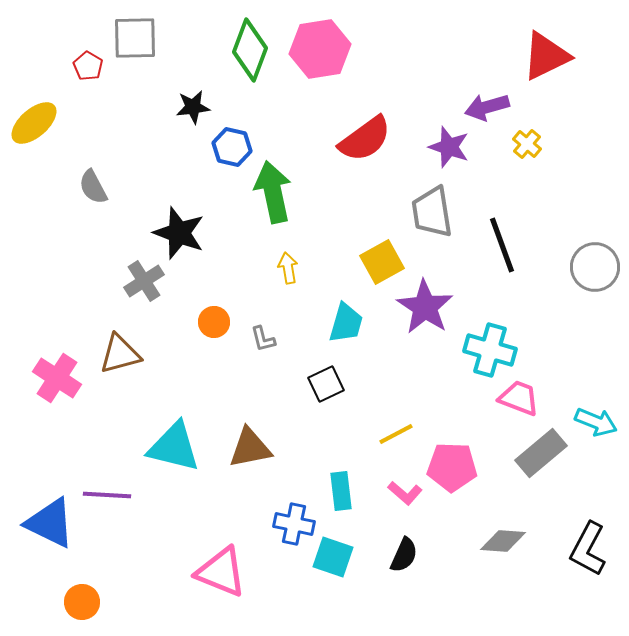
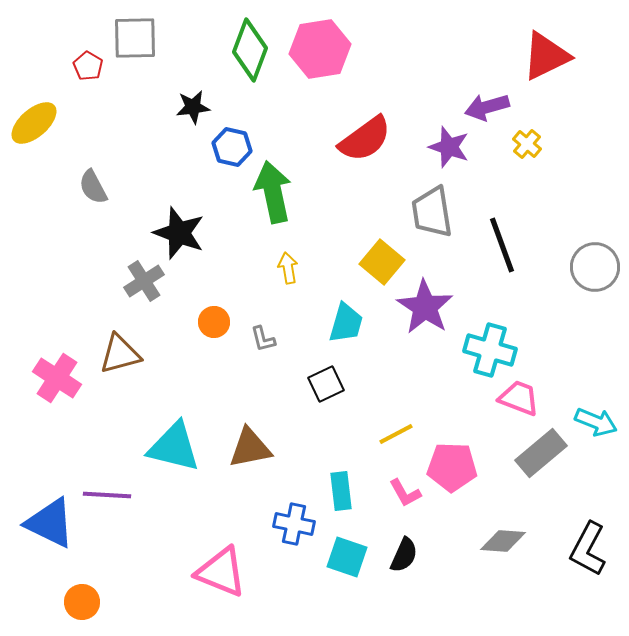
yellow square at (382, 262): rotated 21 degrees counterclockwise
pink L-shape at (405, 493): rotated 20 degrees clockwise
cyan square at (333, 557): moved 14 px right
